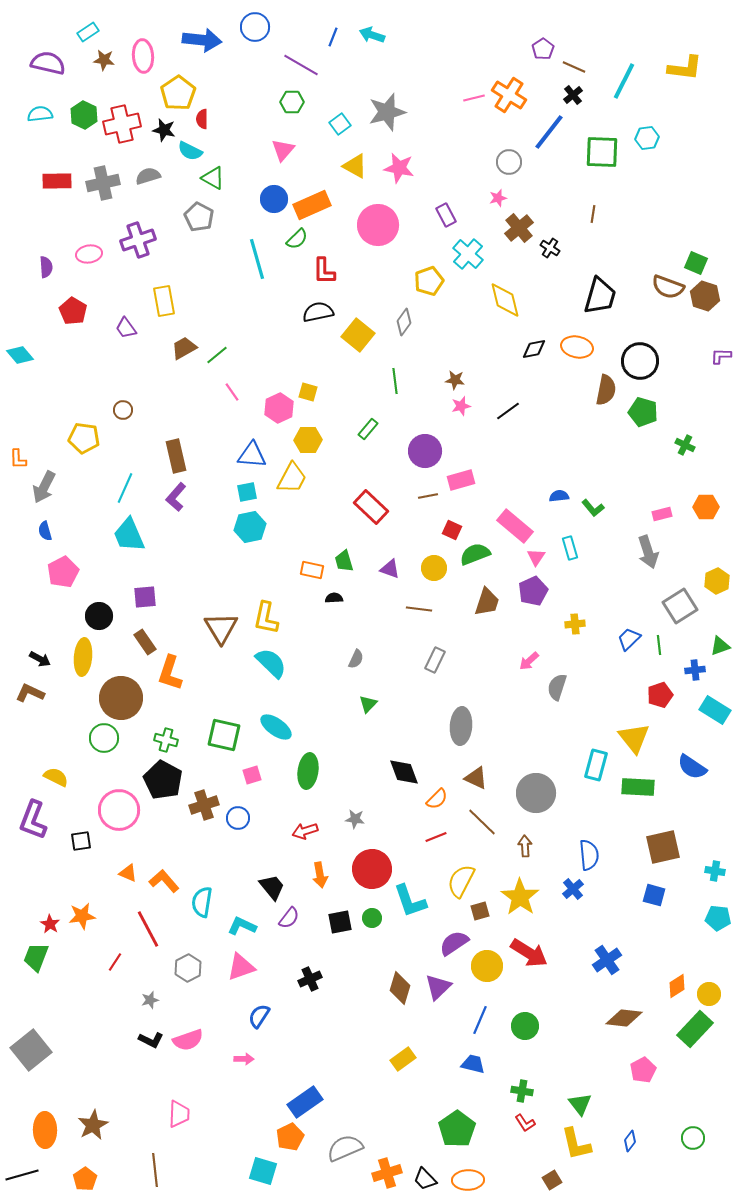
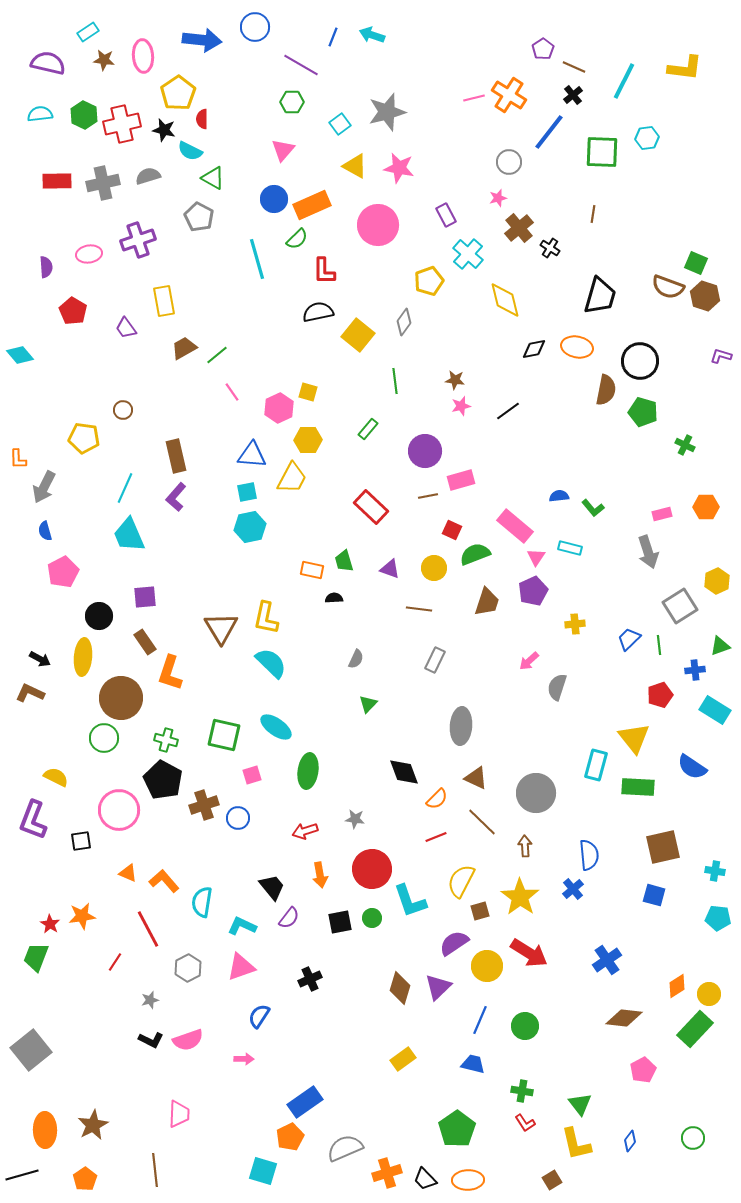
purple L-shape at (721, 356): rotated 15 degrees clockwise
cyan rectangle at (570, 548): rotated 60 degrees counterclockwise
